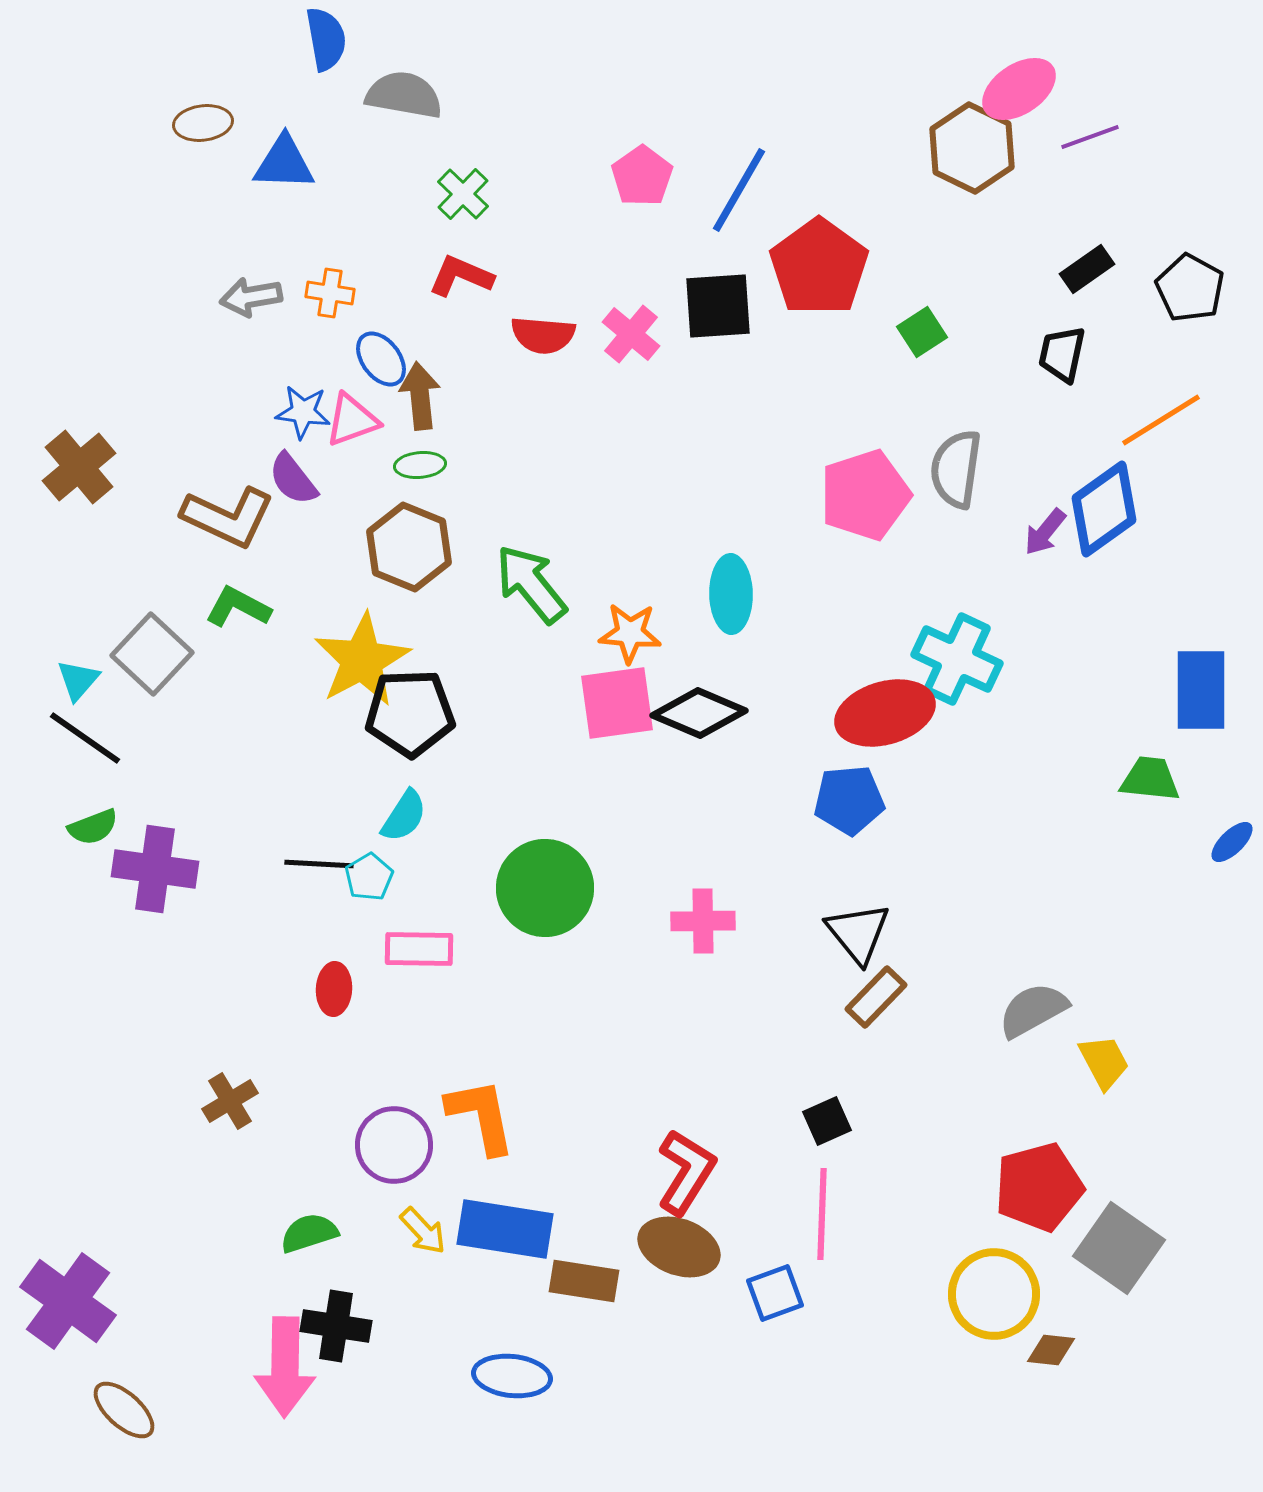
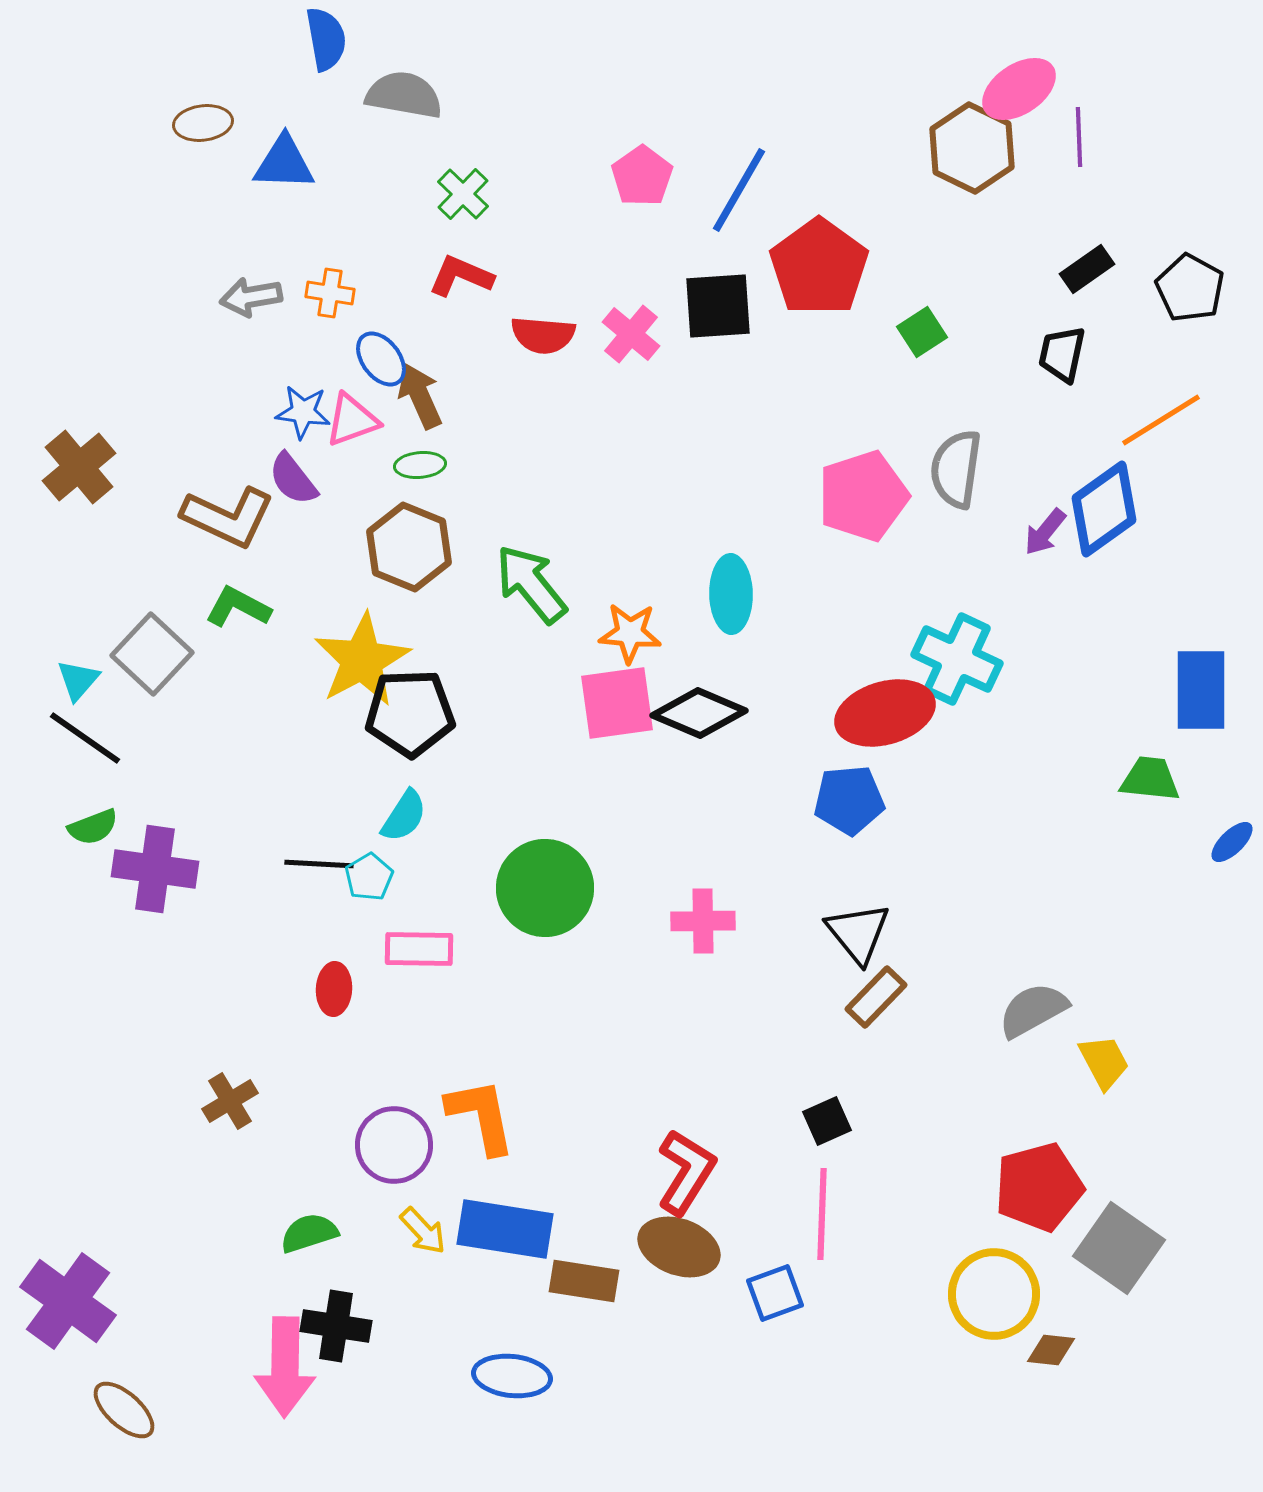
purple line at (1090, 137): moved 11 px left; rotated 72 degrees counterclockwise
brown arrow at (420, 396): rotated 18 degrees counterclockwise
pink pentagon at (865, 495): moved 2 px left, 1 px down
